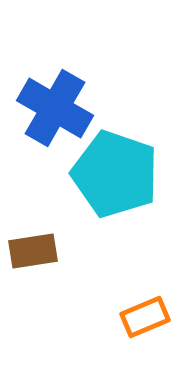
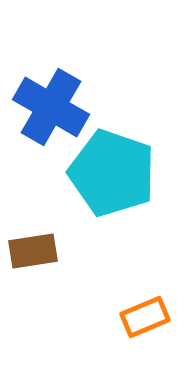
blue cross: moved 4 px left, 1 px up
cyan pentagon: moved 3 px left, 1 px up
